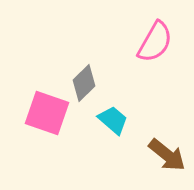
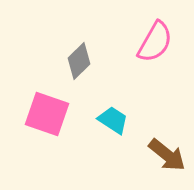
gray diamond: moved 5 px left, 22 px up
pink square: moved 1 px down
cyan trapezoid: rotated 8 degrees counterclockwise
